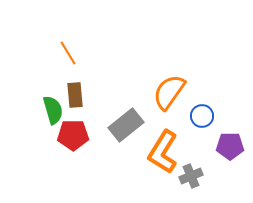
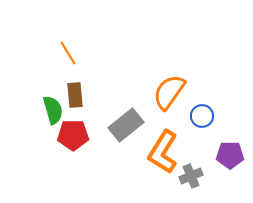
purple pentagon: moved 9 px down
